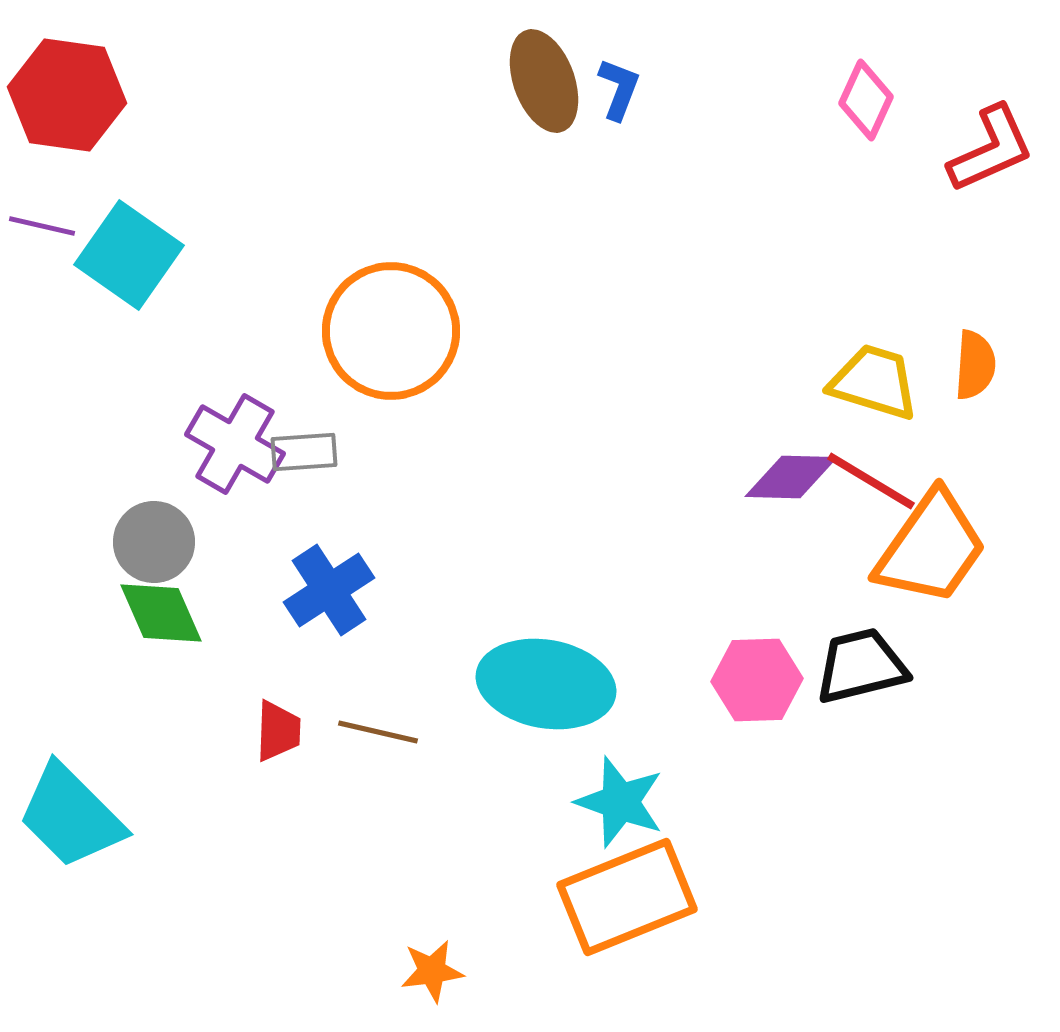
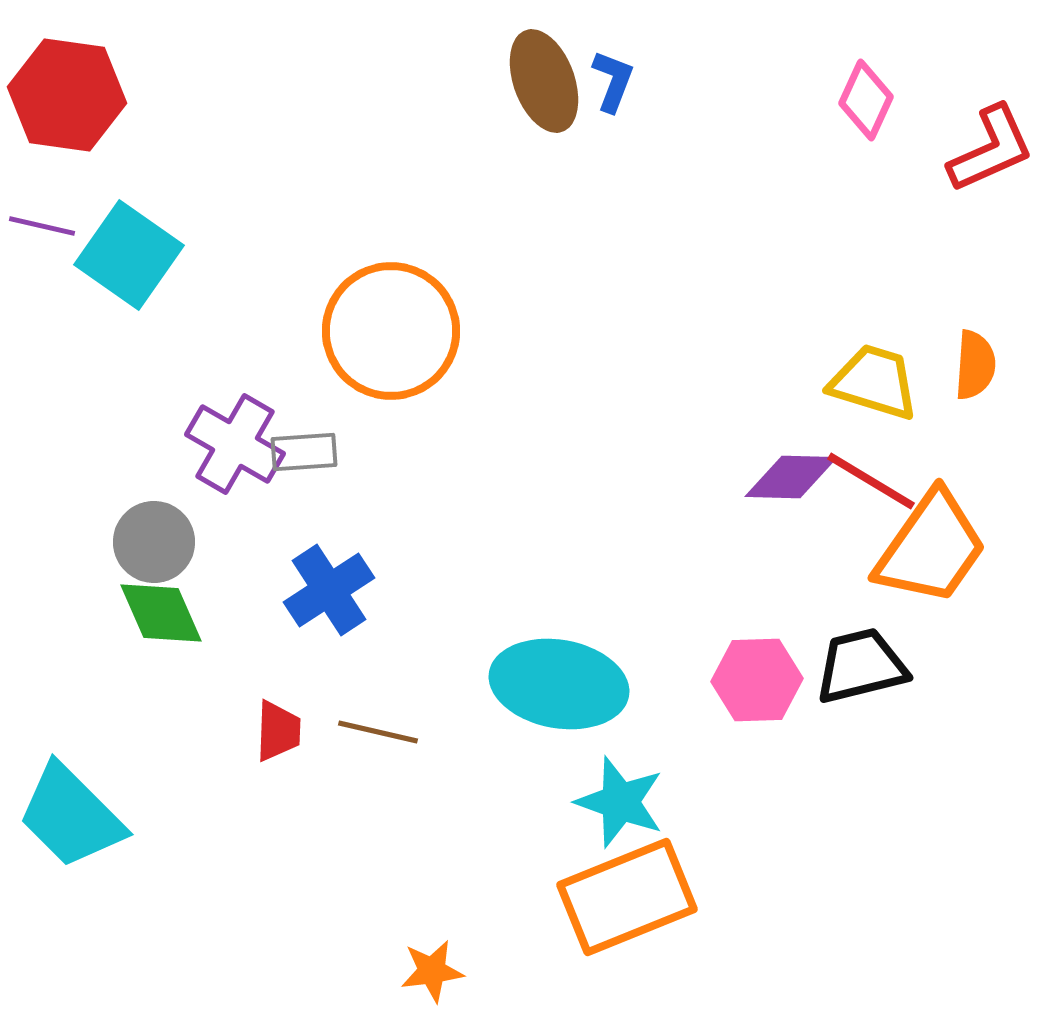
blue L-shape: moved 6 px left, 8 px up
cyan ellipse: moved 13 px right
